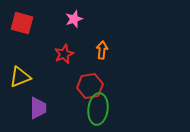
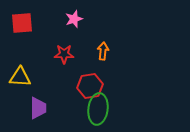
red square: rotated 20 degrees counterclockwise
orange arrow: moved 1 px right, 1 px down
red star: rotated 24 degrees clockwise
yellow triangle: rotated 25 degrees clockwise
